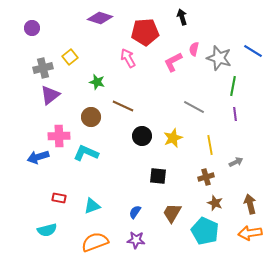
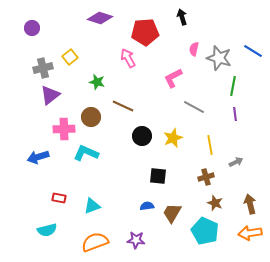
pink L-shape: moved 16 px down
pink cross: moved 5 px right, 7 px up
blue semicircle: moved 12 px right, 6 px up; rotated 48 degrees clockwise
